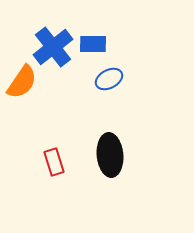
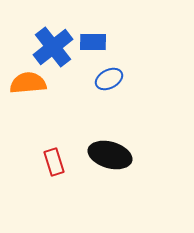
blue rectangle: moved 2 px up
orange semicircle: moved 6 px right, 1 px down; rotated 129 degrees counterclockwise
black ellipse: rotated 69 degrees counterclockwise
